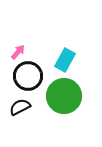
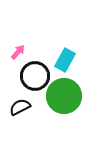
black circle: moved 7 px right
